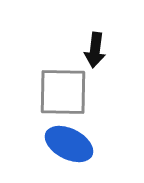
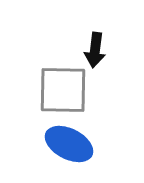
gray square: moved 2 px up
